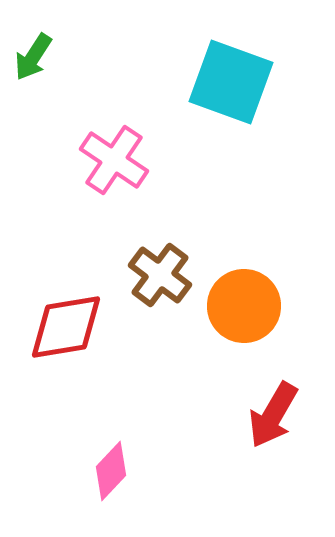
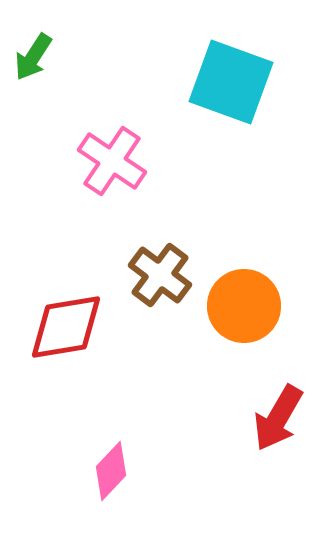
pink cross: moved 2 px left, 1 px down
red arrow: moved 5 px right, 3 px down
